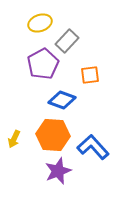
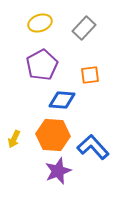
gray rectangle: moved 17 px right, 13 px up
purple pentagon: moved 1 px left, 1 px down
blue diamond: rotated 16 degrees counterclockwise
